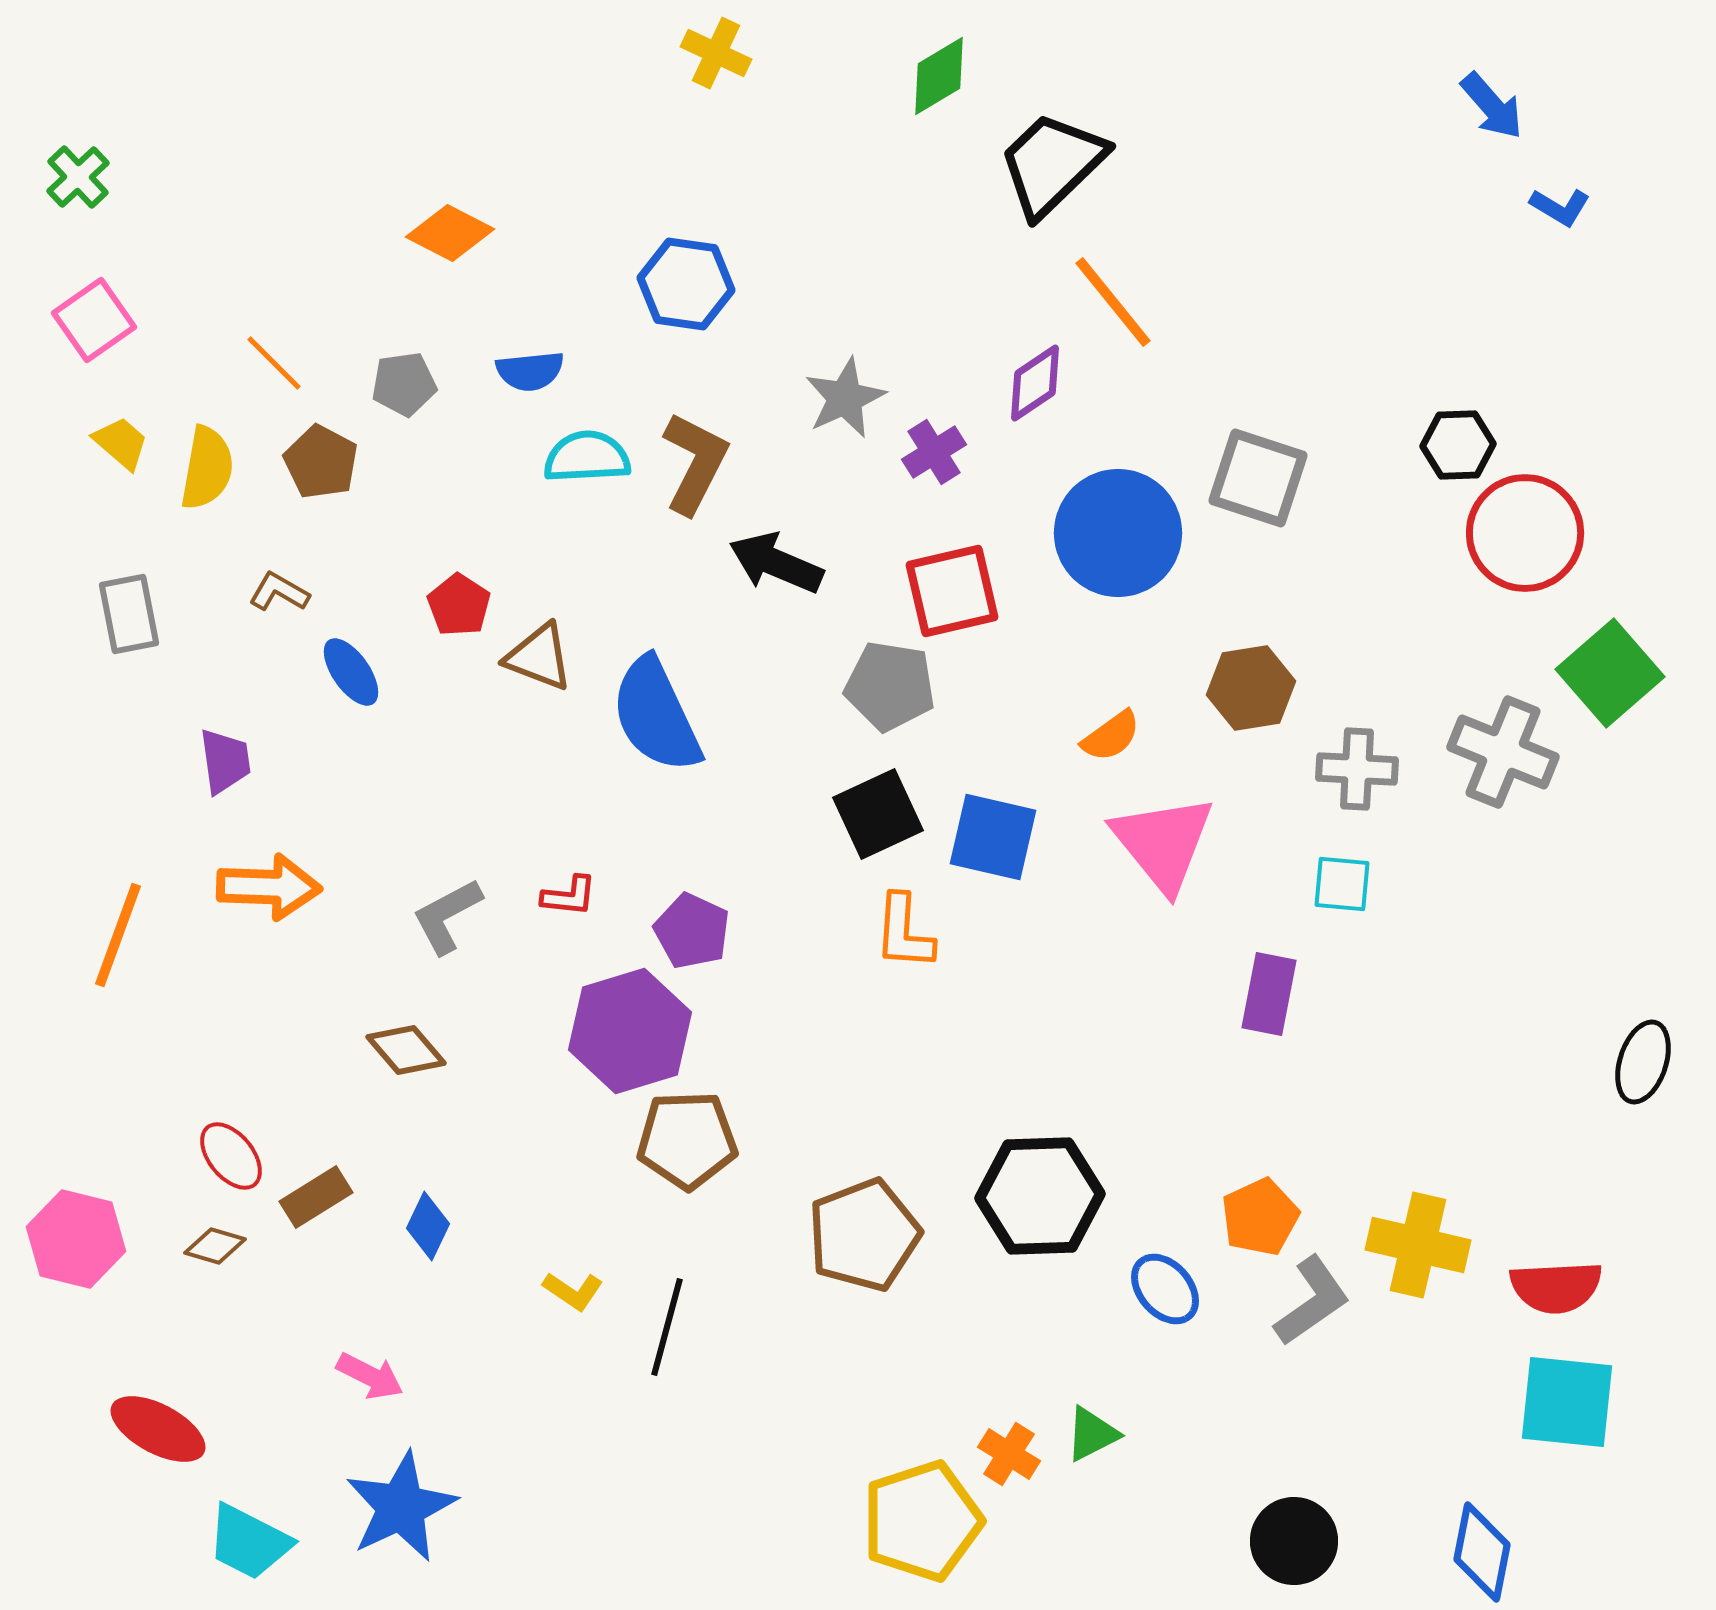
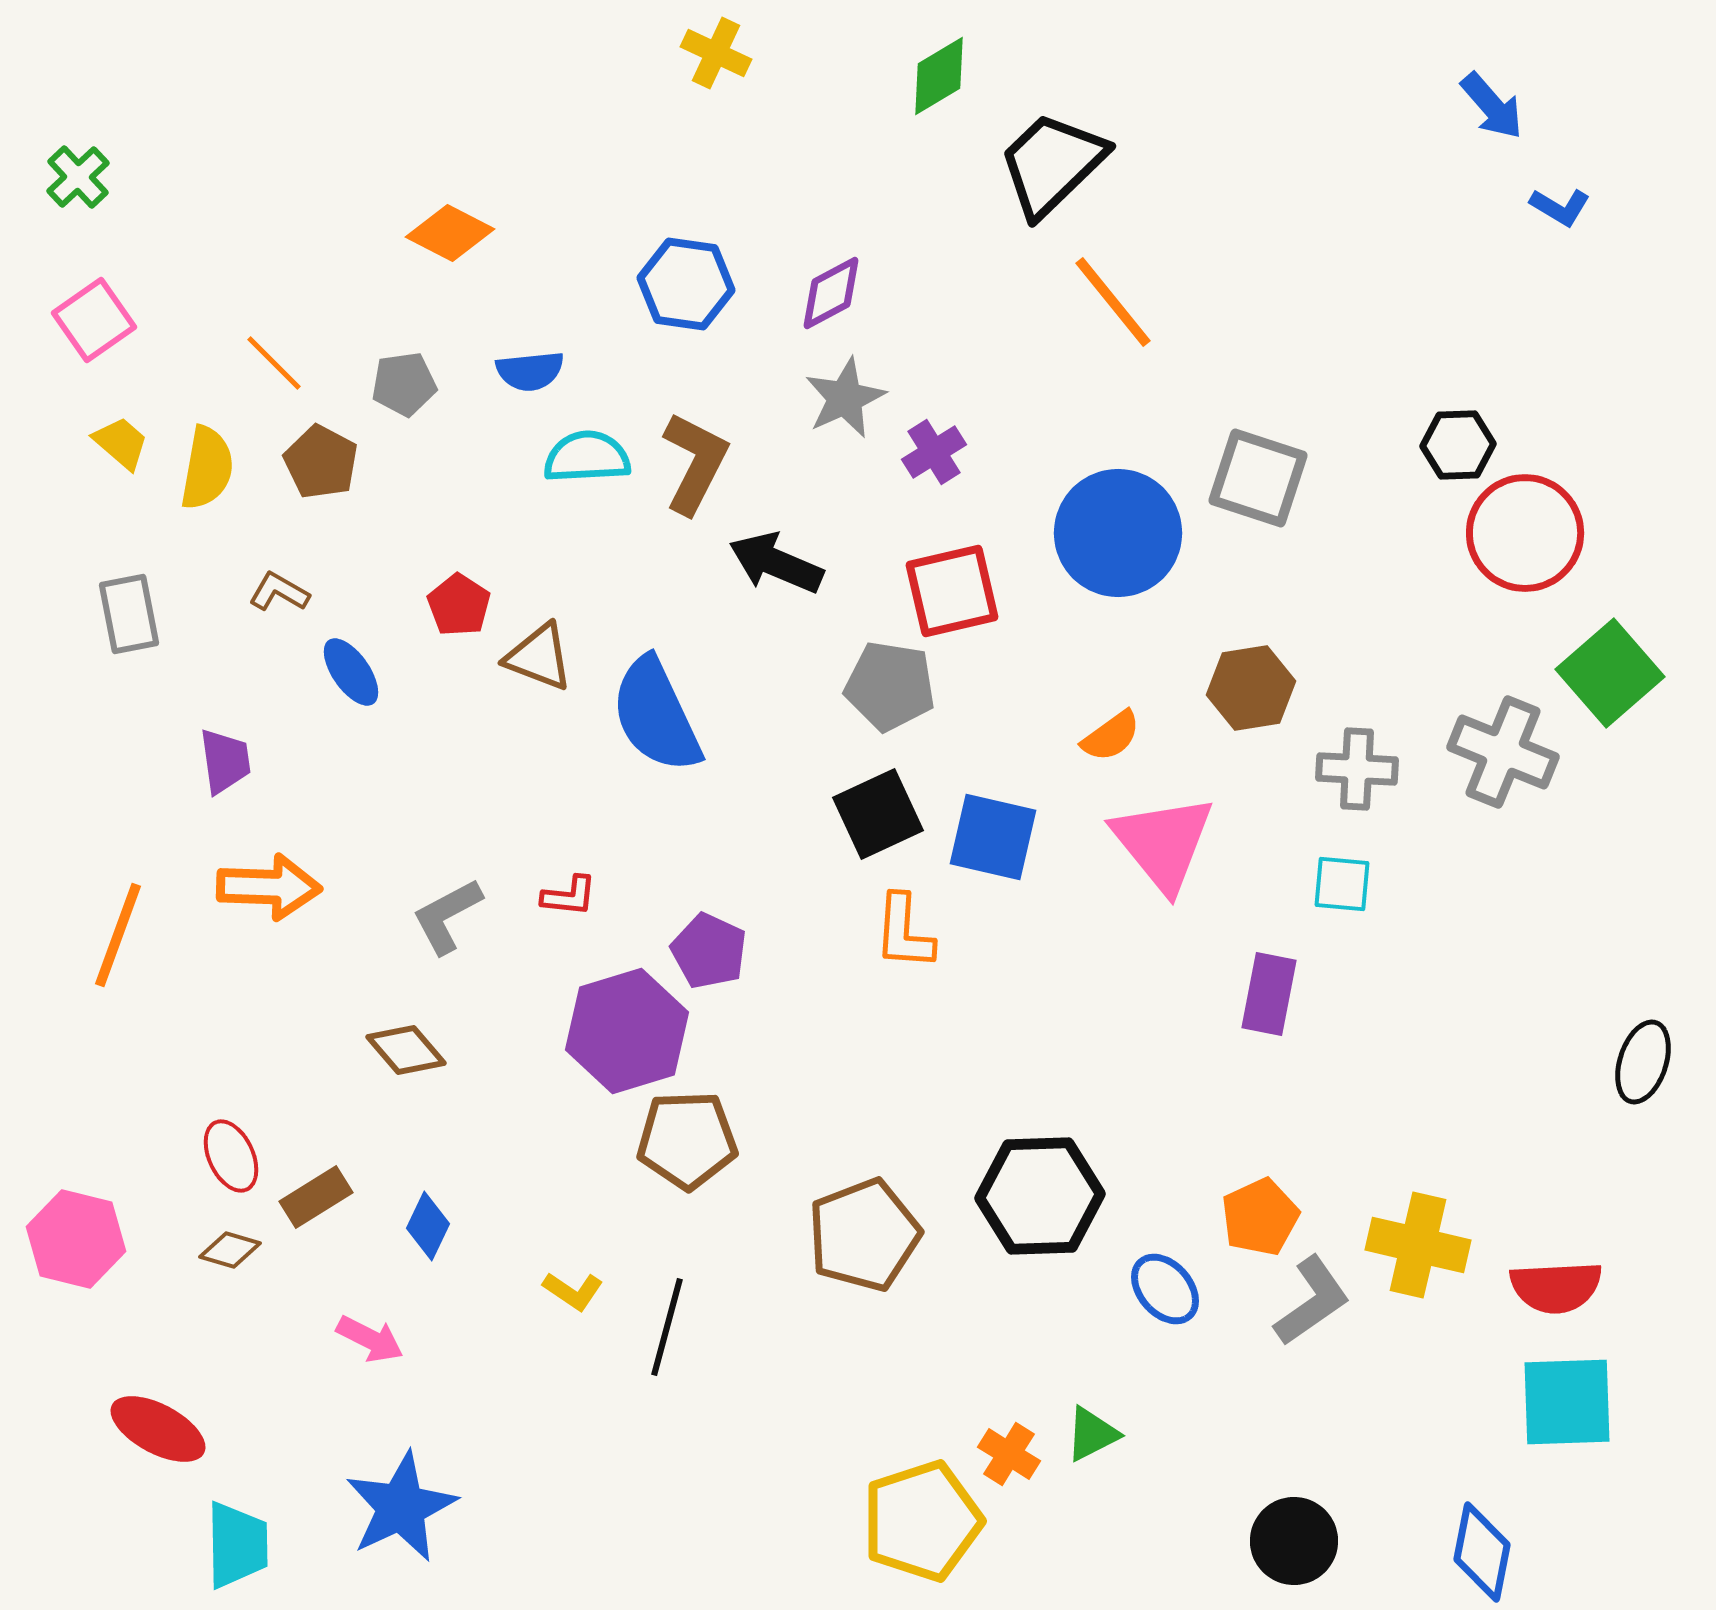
purple diamond at (1035, 383): moved 204 px left, 90 px up; rotated 6 degrees clockwise
purple pentagon at (692, 931): moved 17 px right, 20 px down
purple hexagon at (630, 1031): moved 3 px left
red ellipse at (231, 1156): rotated 14 degrees clockwise
brown diamond at (215, 1246): moved 15 px right, 4 px down
pink arrow at (370, 1376): moved 37 px up
cyan square at (1567, 1402): rotated 8 degrees counterclockwise
cyan trapezoid at (249, 1542): moved 12 px left, 3 px down; rotated 118 degrees counterclockwise
